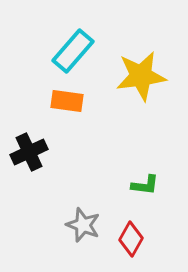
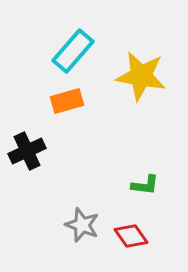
yellow star: rotated 18 degrees clockwise
orange rectangle: rotated 24 degrees counterclockwise
black cross: moved 2 px left, 1 px up
gray star: moved 1 px left
red diamond: moved 3 px up; rotated 64 degrees counterclockwise
